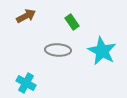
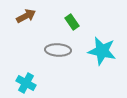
cyan star: rotated 16 degrees counterclockwise
